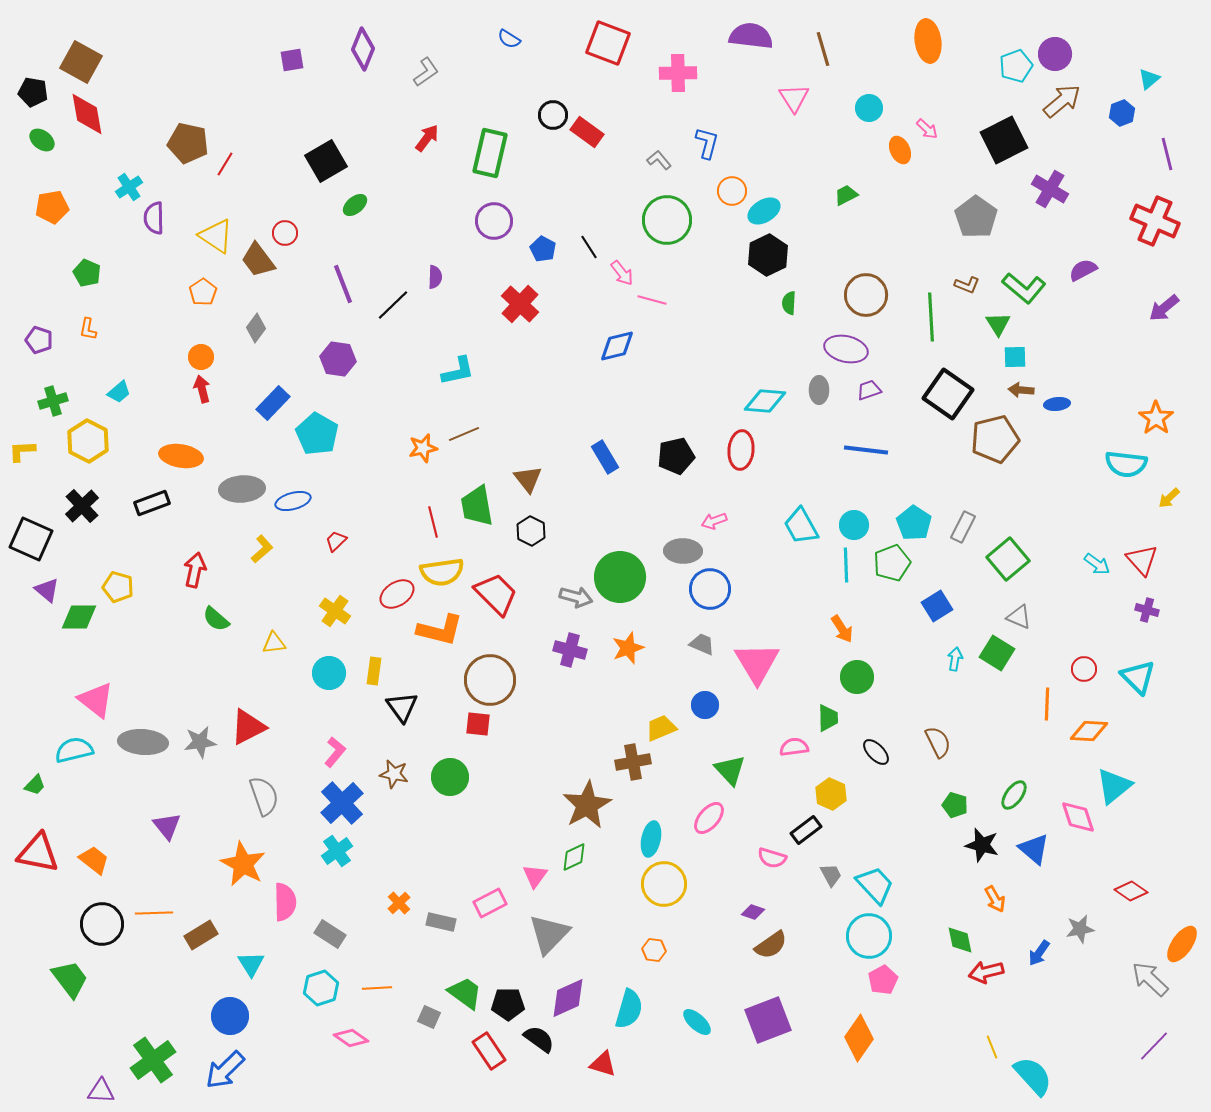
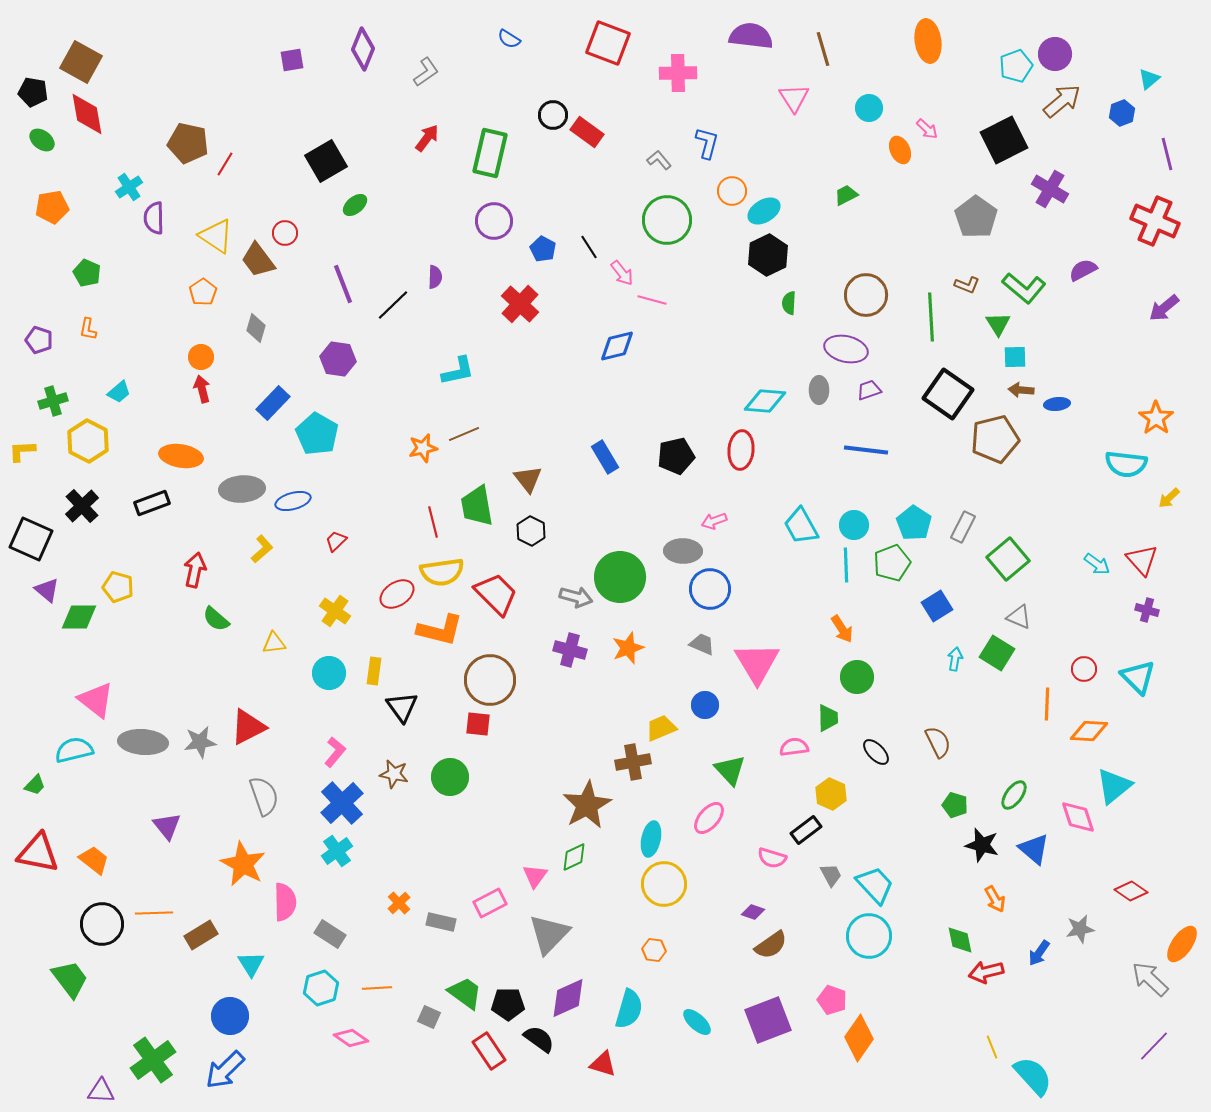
gray diamond at (256, 328): rotated 20 degrees counterclockwise
pink pentagon at (883, 980): moved 51 px left, 20 px down; rotated 24 degrees counterclockwise
